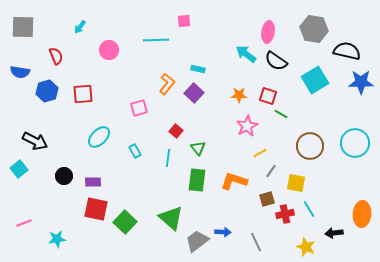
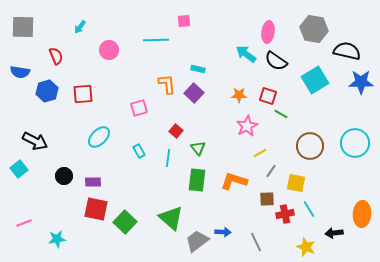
orange L-shape at (167, 84): rotated 45 degrees counterclockwise
cyan rectangle at (135, 151): moved 4 px right
brown square at (267, 199): rotated 14 degrees clockwise
